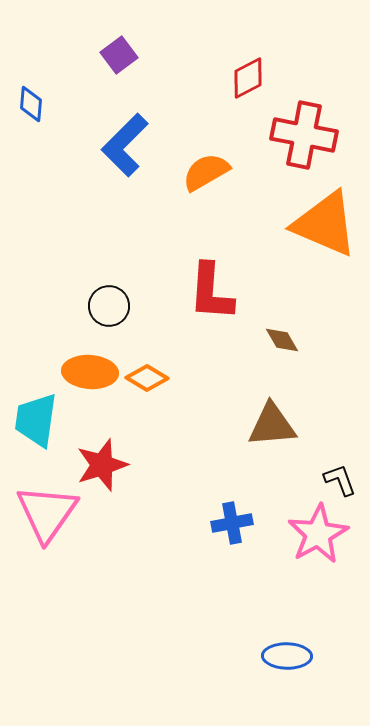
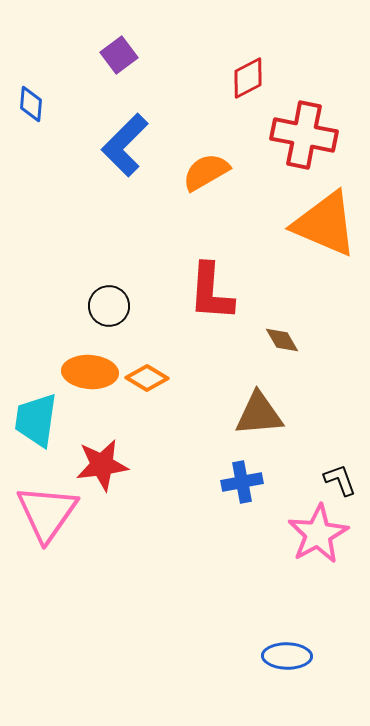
brown triangle: moved 13 px left, 11 px up
red star: rotated 10 degrees clockwise
blue cross: moved 10 px right, 41 px up
